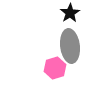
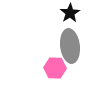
pink hexagon: rotated 20 degrees clockwise
